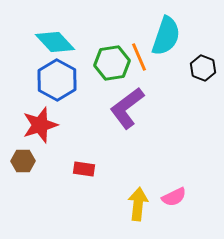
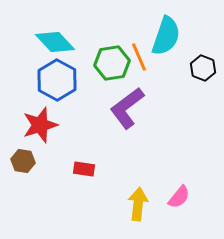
brown hexagon: rotated 10 degrees clockwise
pink semicircle: moved 5 px right; rotated 25 degrees counterclockwise
